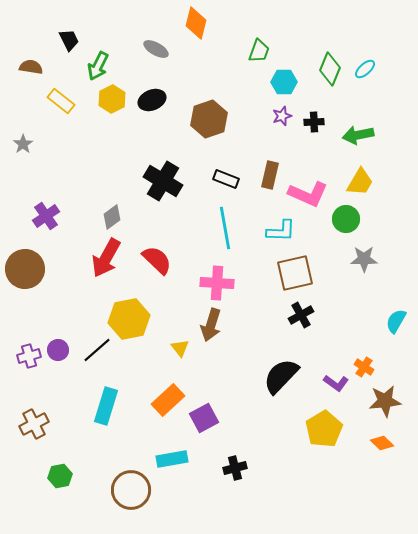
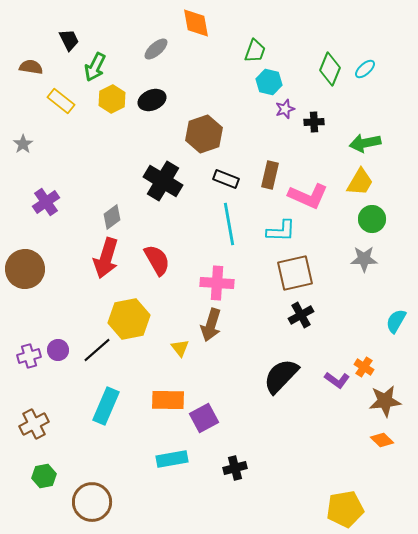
orange diamond at (196, 23): rotated 24 degrees counterclockwise
gray ellipse at (156, 49): rotated 70 degrees counterclockwise
green trapezoid at (259, 51): moved 4 px left
green arrow at (98, 66): moved 3 px left, 1 px down
cyan hexagon at (284, 82): moved 15 px left; rotated 15 degrees clockwise
purple star at (282, 116): moved 3 px right, 7 px up
brown hexagon at (209, 119): moved 5 px left, 15 px down
green arrow at (358, 135): moved 7 px right, 8 px down
pink L-shape at (308, 194): moved 2 px down
purple cross at (46, 216): moved 14 px up
green circle at (346, 219): moved 26 px right
cyan line at (225, 228): moved 4 px right, 4 px up
red arrow at (106, 258): rotated 12 degrees counterclockwise
red semicircle at (157, 260): rotated 16 degrees clockwise
purple L-shape at (336, 383): moved 1 px right, 3 px up
orange rectangle at (168, 400): rotated 44 degrees clockwise
cyan rectangle at (106, 406): rotated 6 degrees clockwise
yellow pentagon at (324, 429): moved 21 px right, 80 px down; rotated 21 degrees clockwise
orange diamond at (382, 443): moved 3 px up
green hexagon at (60, 476): moved 16 px left
brown circle at (131, 490): moved 39 px left, 12 px down
